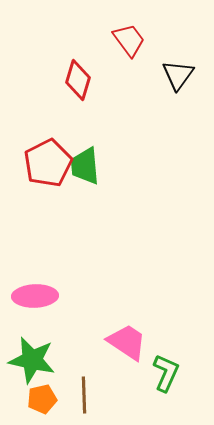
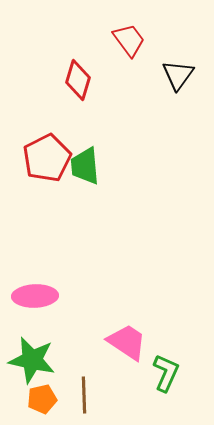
red pentagon: moved 1 px left, 5 px up
